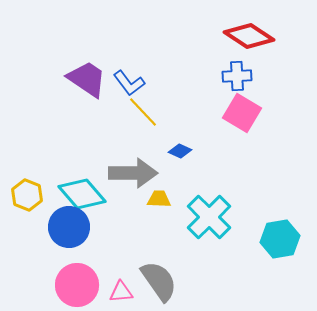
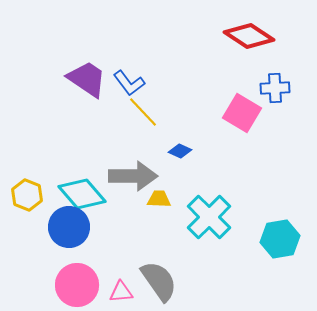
blue cross: moved 38 px right, 12 px down
gray arrow: moved 3 px down
